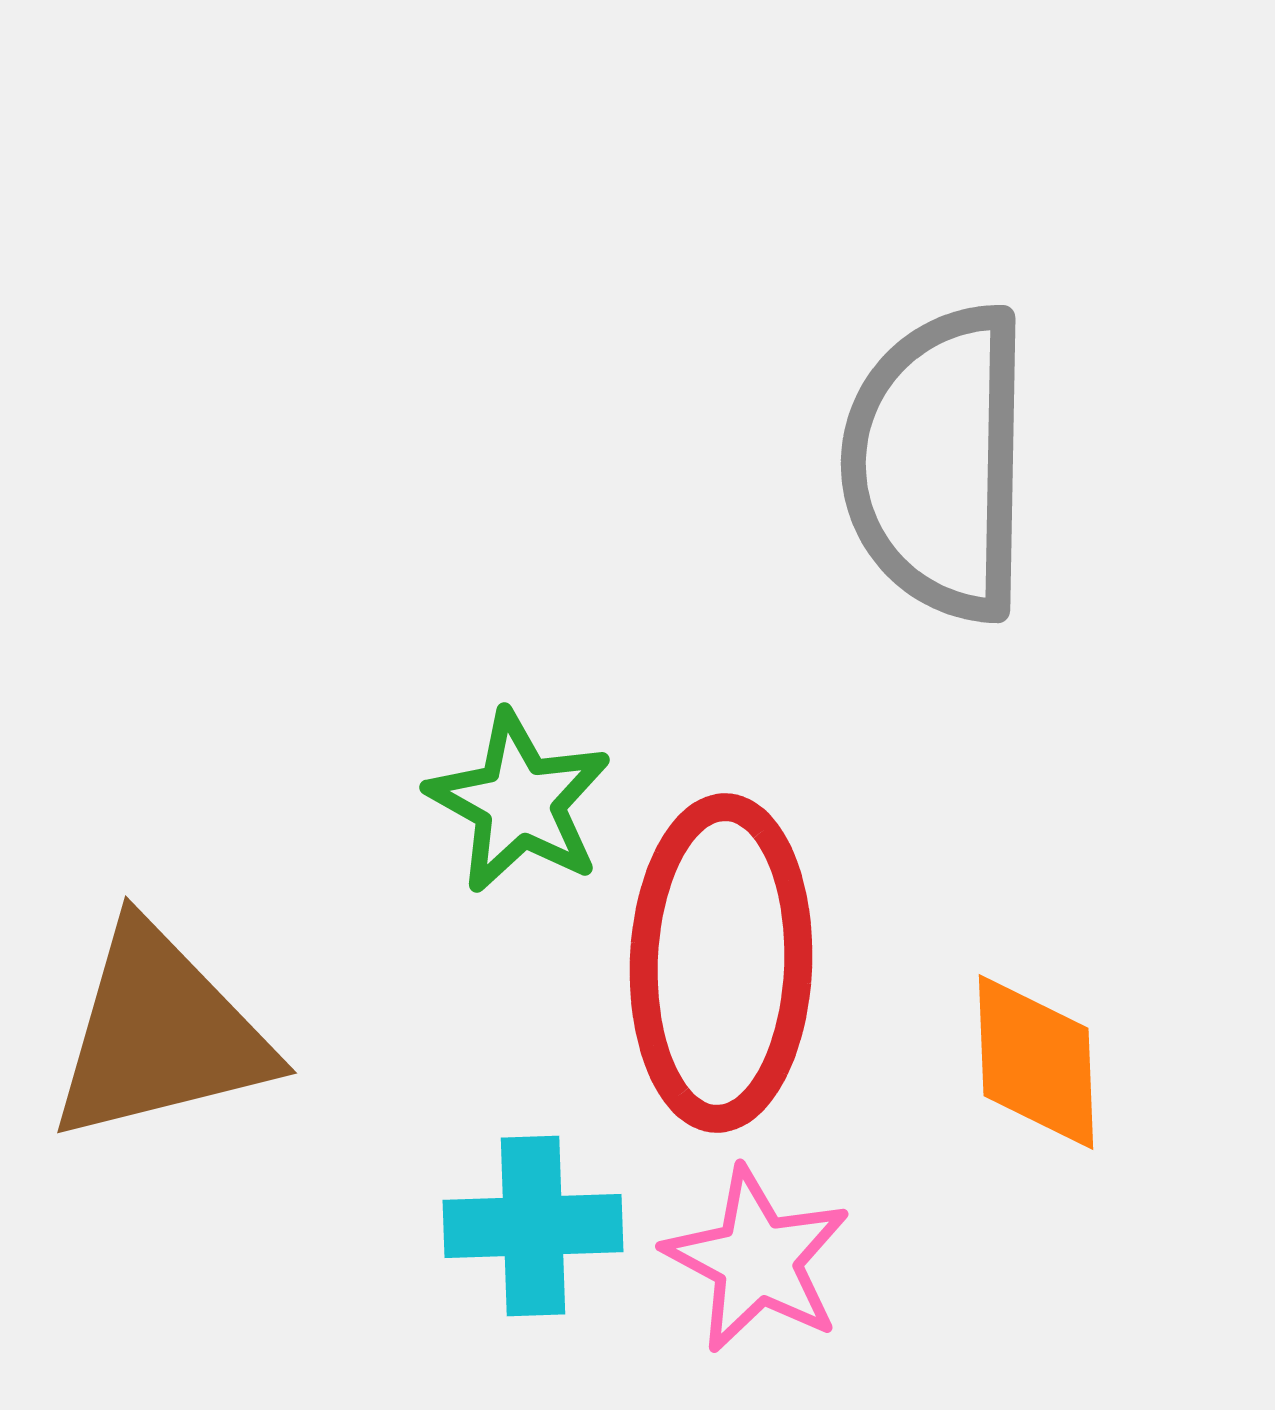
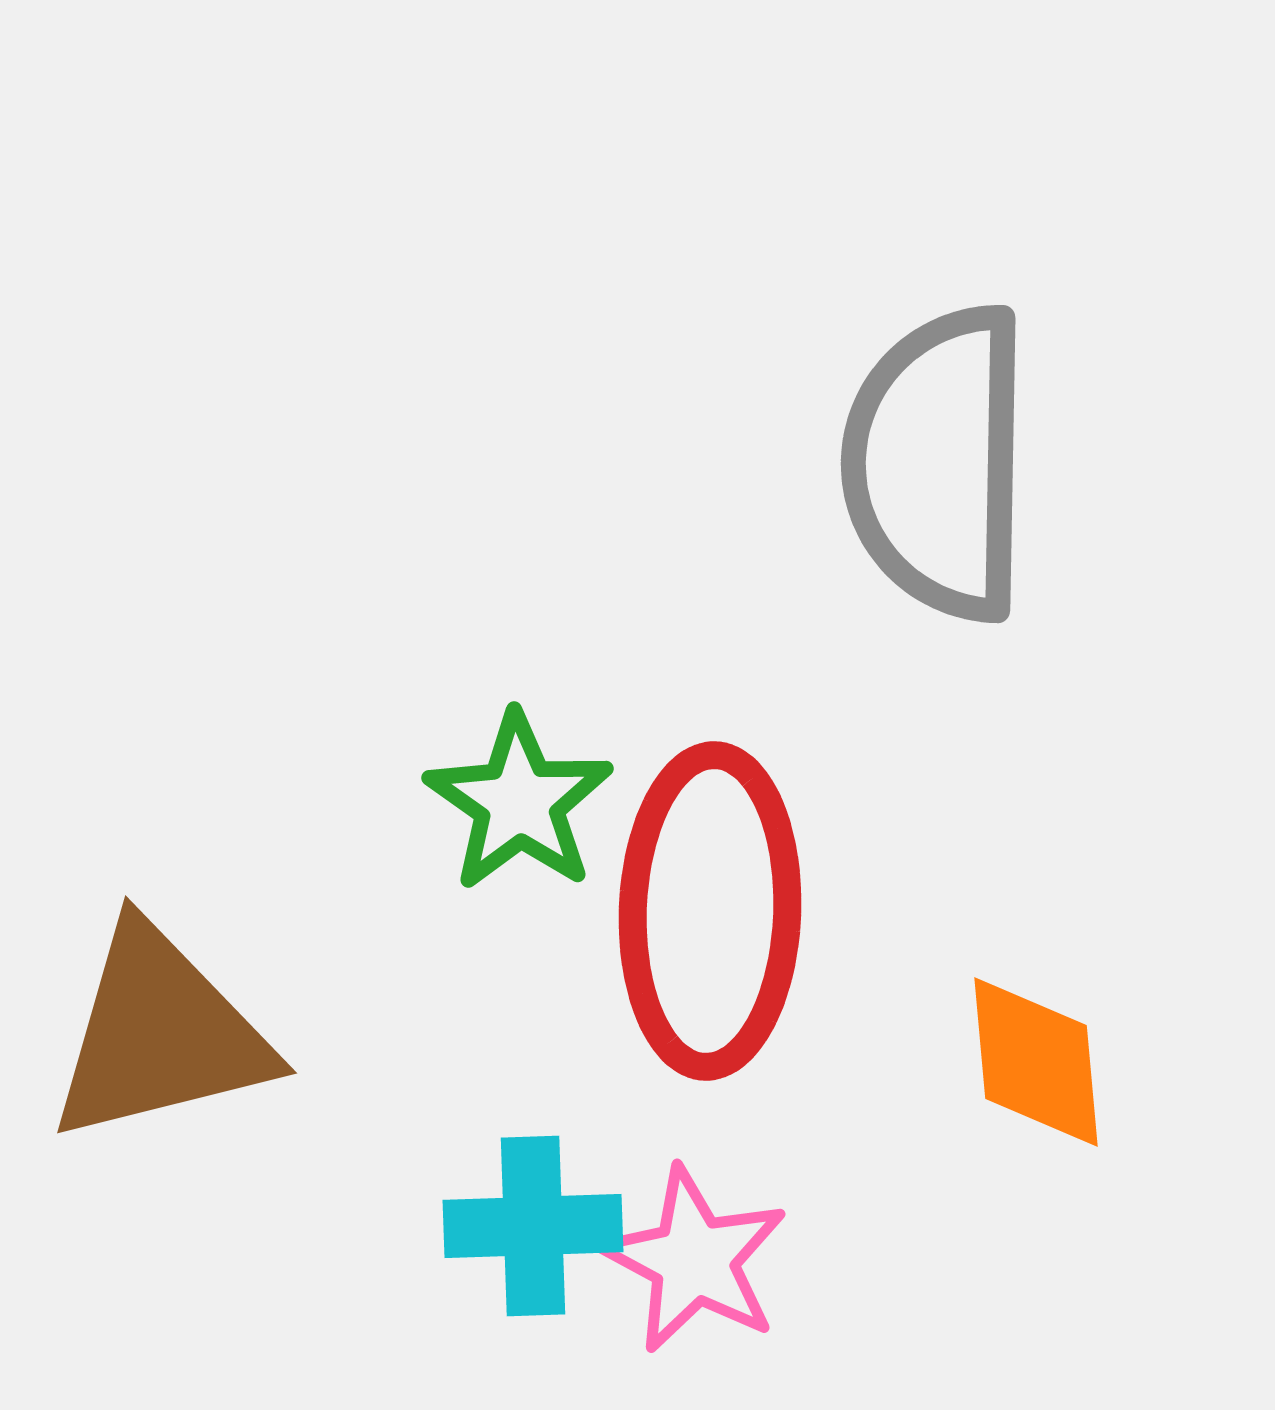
green star: rotated 6 degrees clockwise
red ellipse: moved 11 px left, 52 px up
orange diamond: rotated 3 degrees counterclockwise
pink star: moved 63 px left
